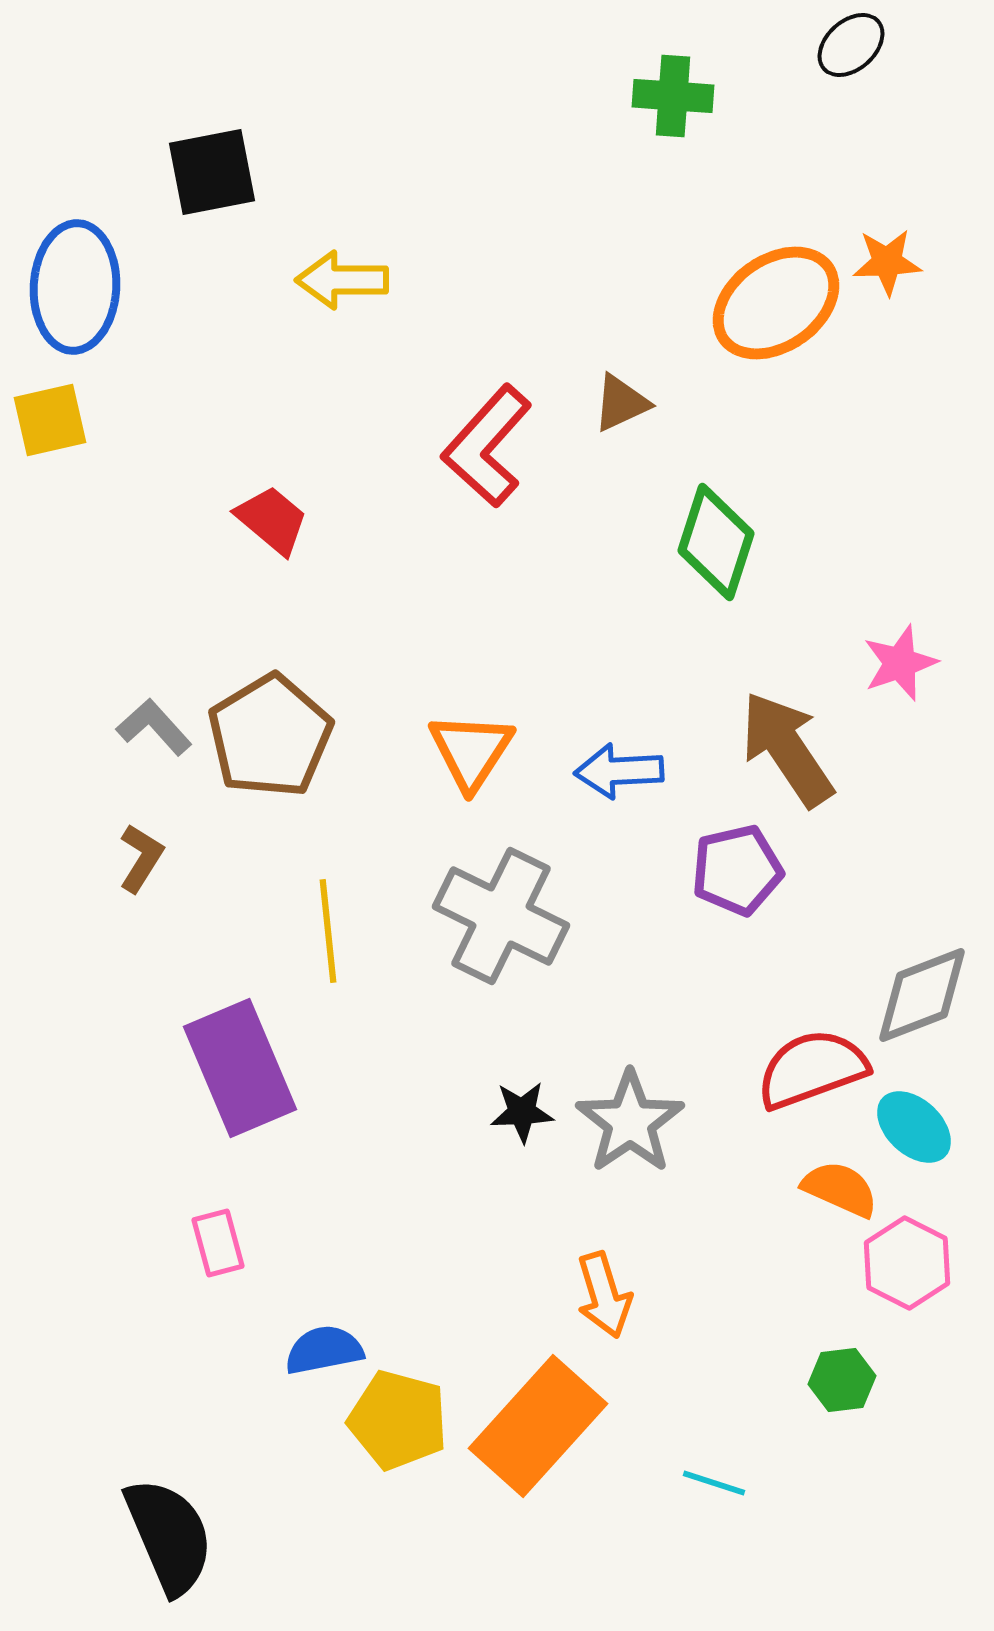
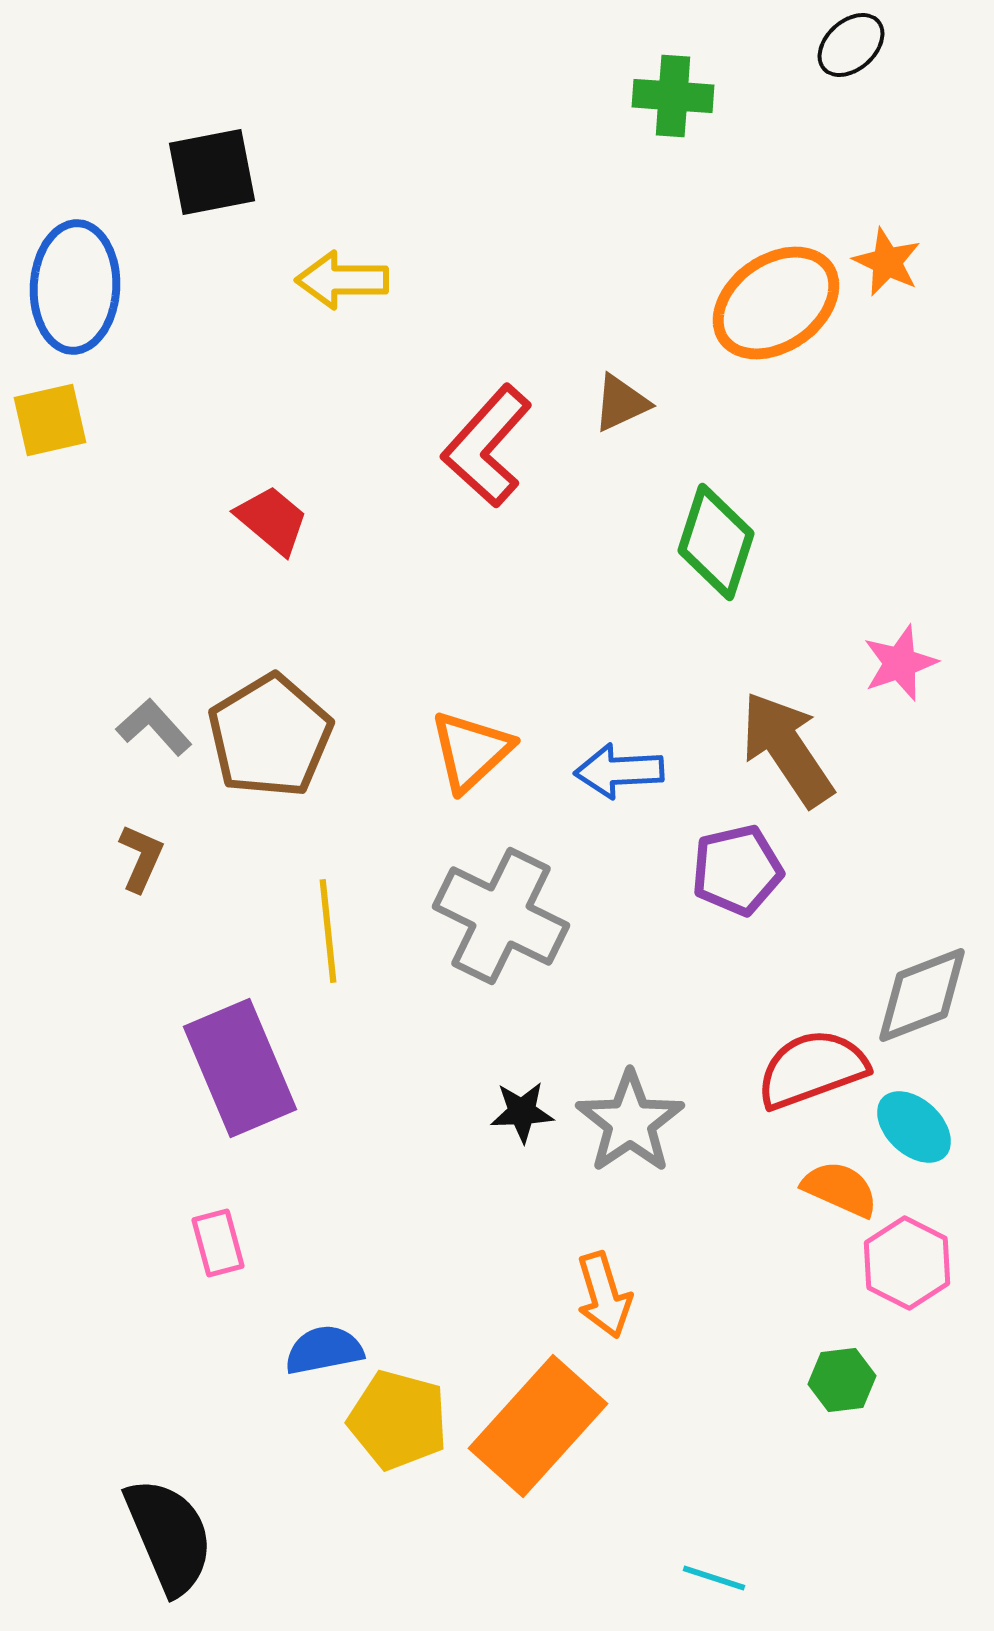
orange star: rotated 28 degrees clockwise
orange triangle: rotated 14 degrees clockwise
brown L-shape: rotated 8 degrees counterclockwise
cyan line: moved 95 px down
